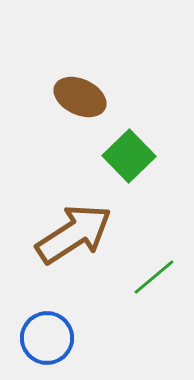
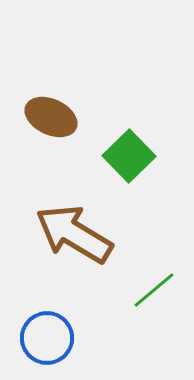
brown ellipse: moved 29 px left, 20 px down
brown arrow: rotated 116 degrees counterclockwise
green line: moved 13 px down
